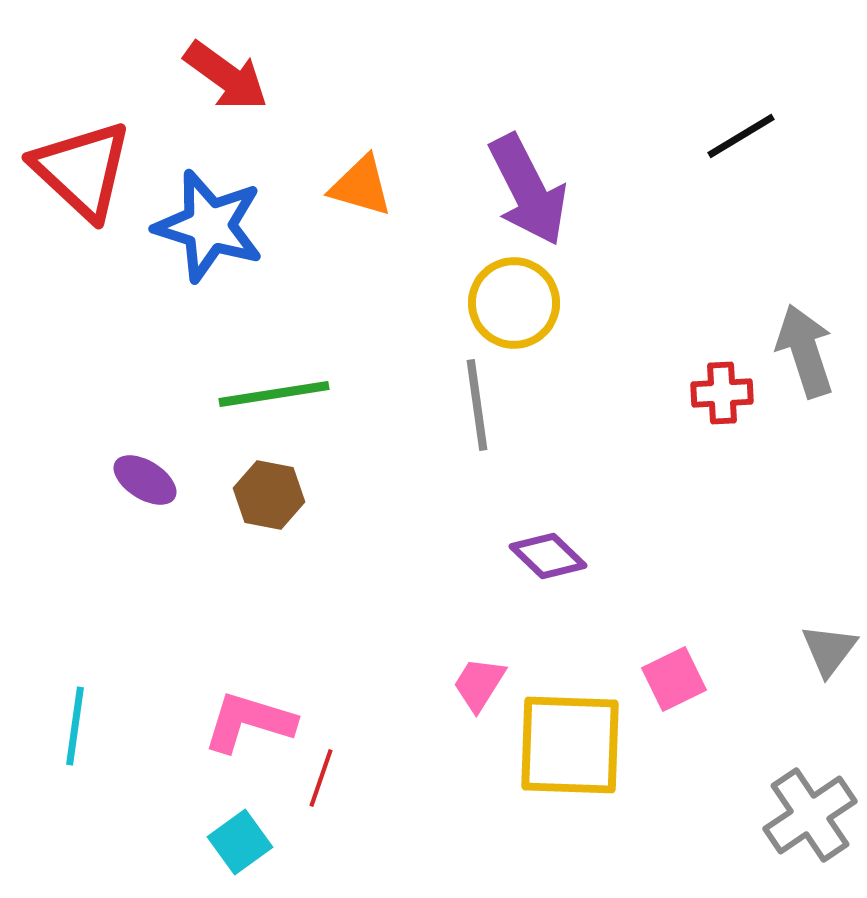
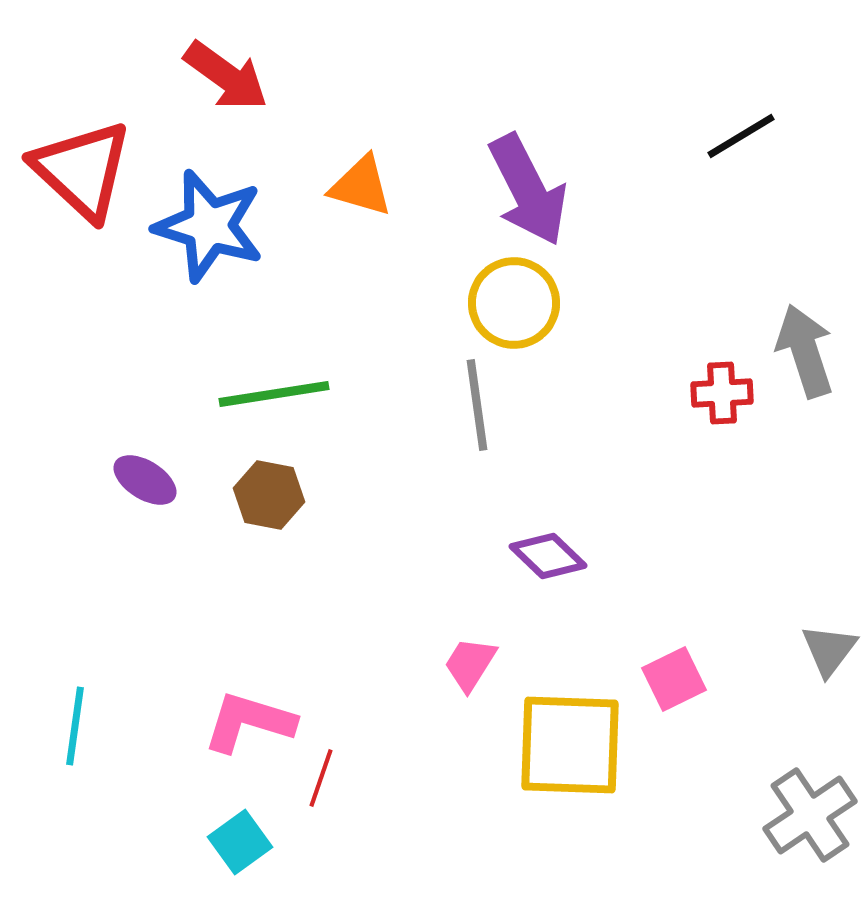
pink trapezoid: moved 9 px left, 20 px up
